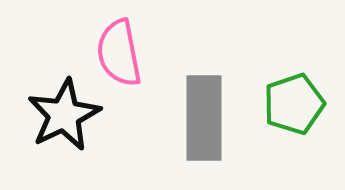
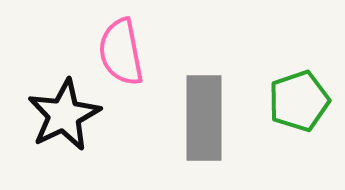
pink semicircle: moved 2 px right, 1 px up
green pentagon: moved 5 px right, 3 px up
